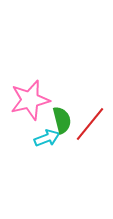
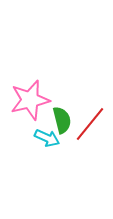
cyan arrow: rotated 45 degrees clockwise
